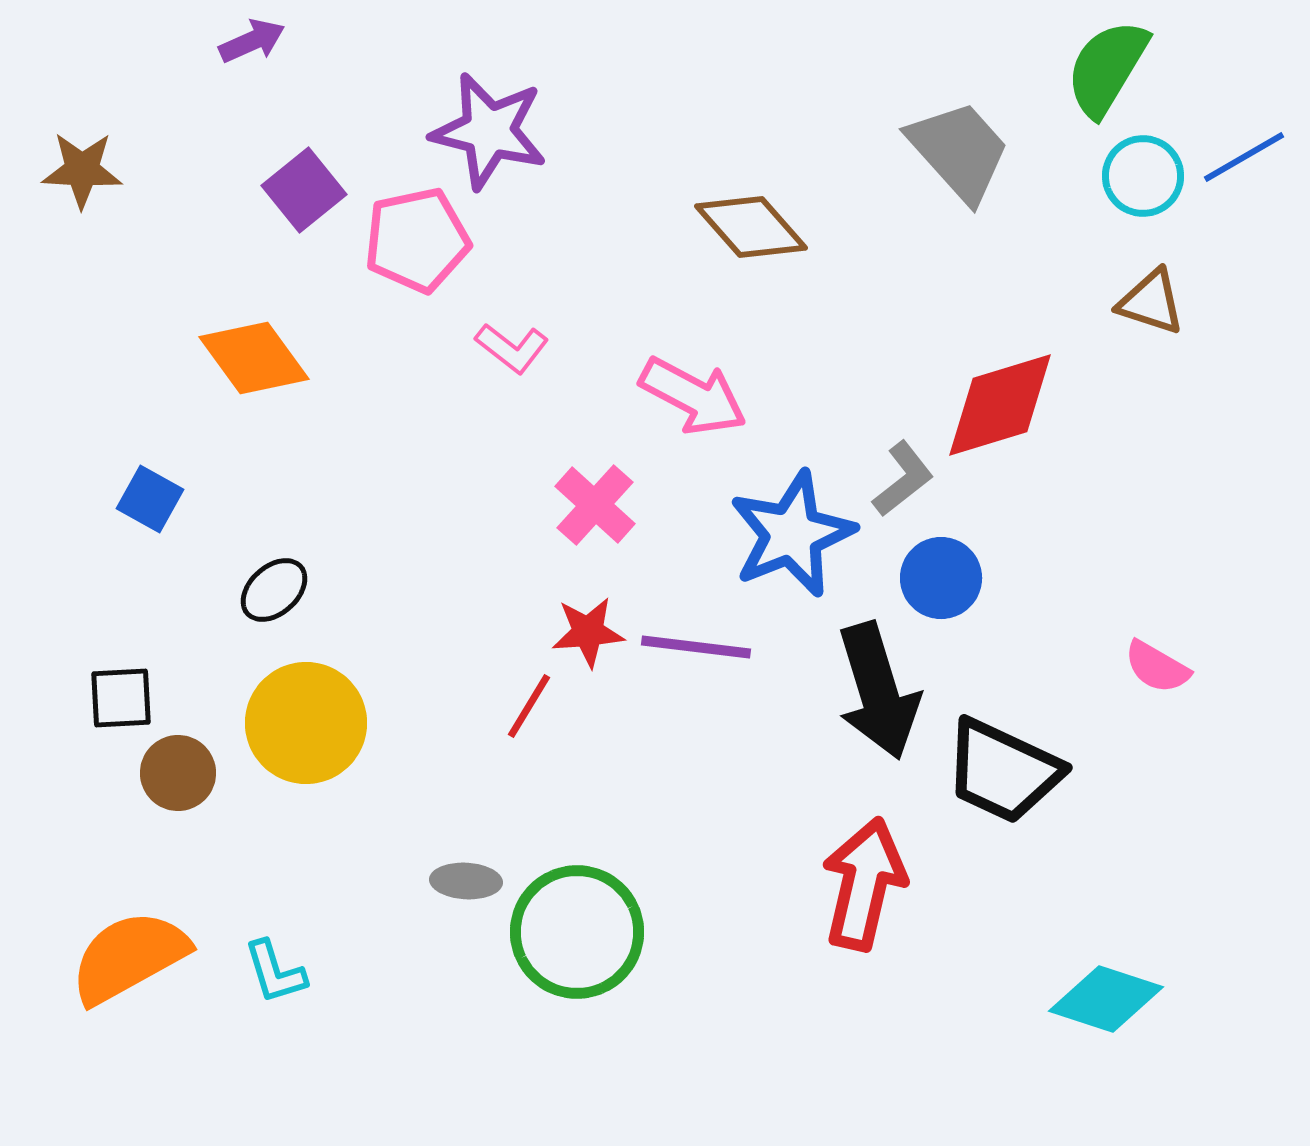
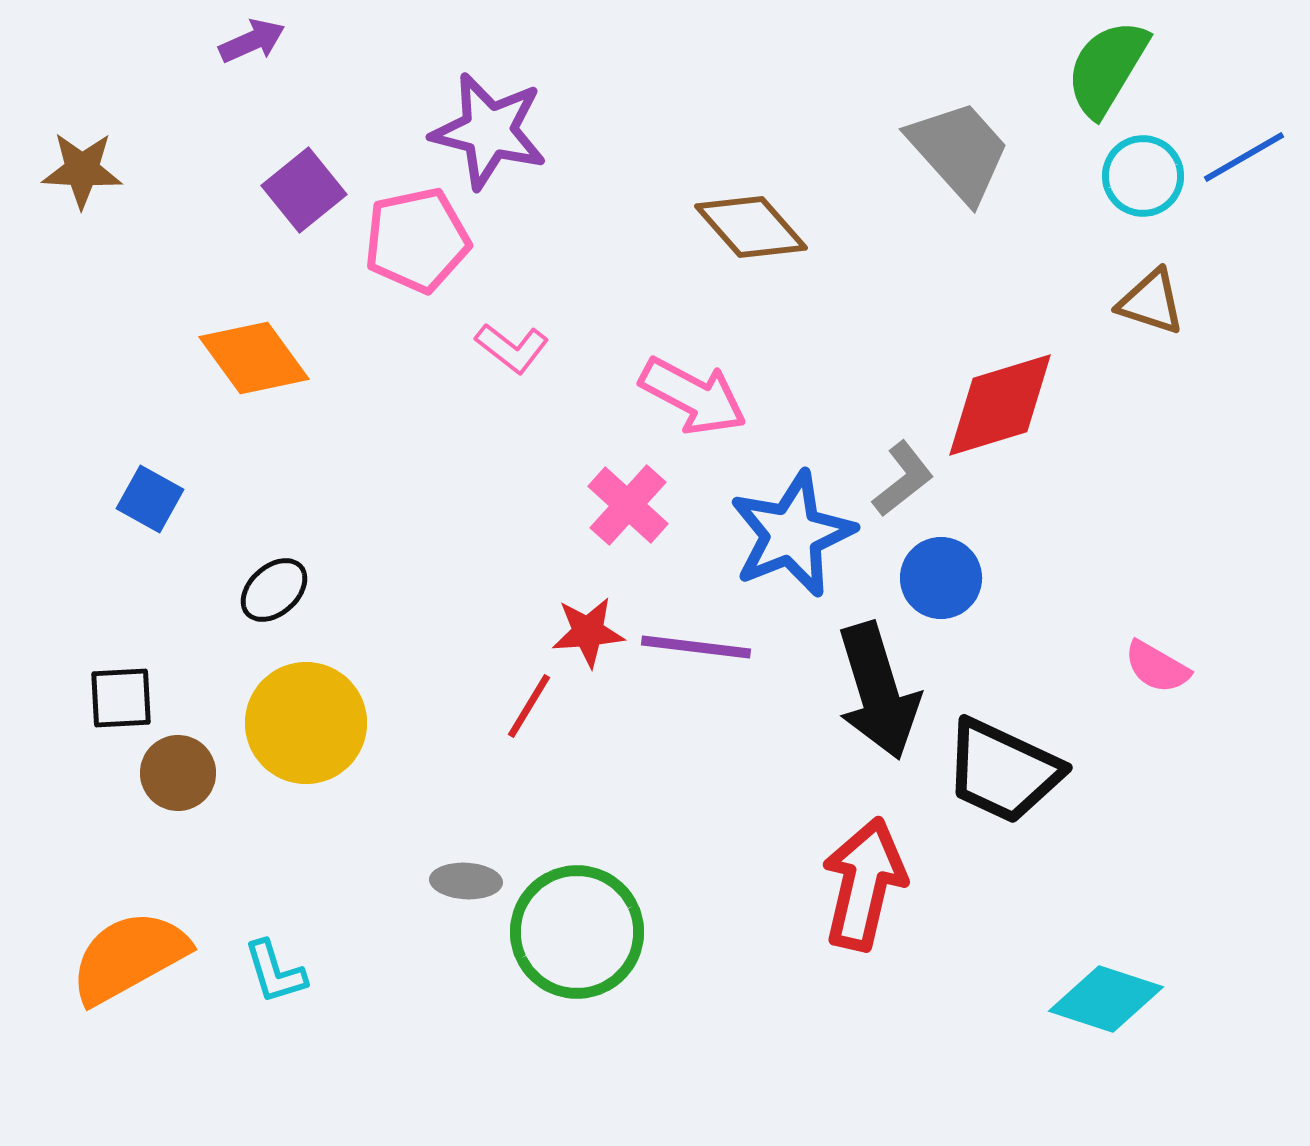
pink cross: moved 33 px right
